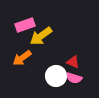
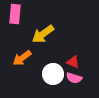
pink rectangle: moved 10 px left, 11 px up; rotated 66 degrees counterclockwise
yellow arrow: moved 2 px right, 2 px up
white circle: moved 3 px left, 2 px up
